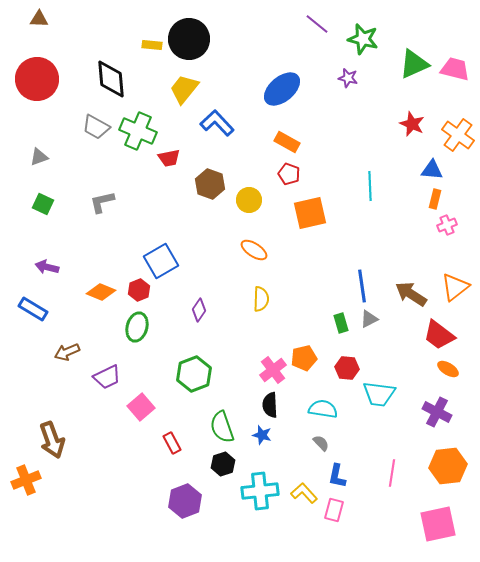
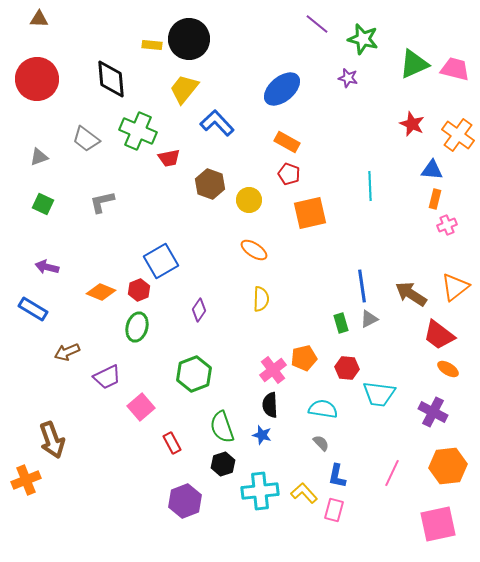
gray trapezoid at (96, 127): moved 10 px left, 12 px down; rotated 8 degrees clockwise
purple cross at (437, 412): moved 4 px left
pink line at (392, 473): rotated 16 degrees clockwise
